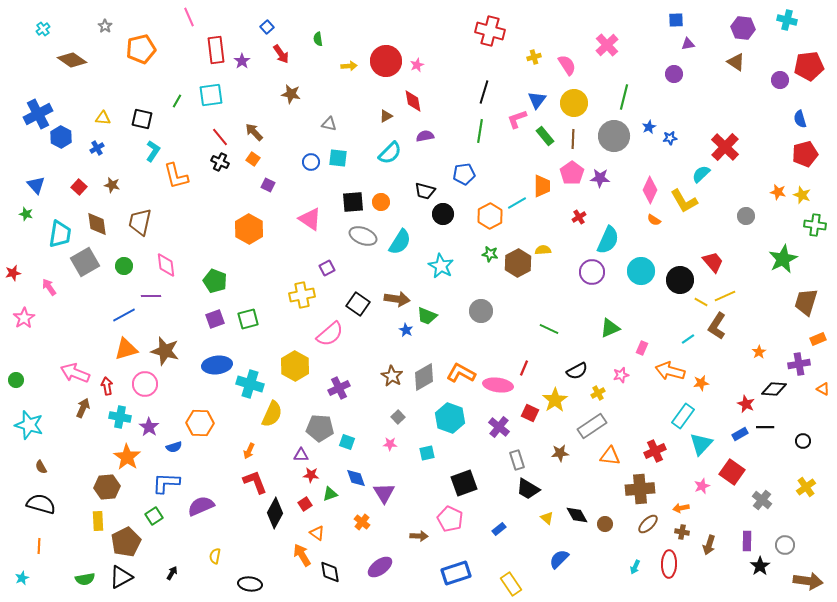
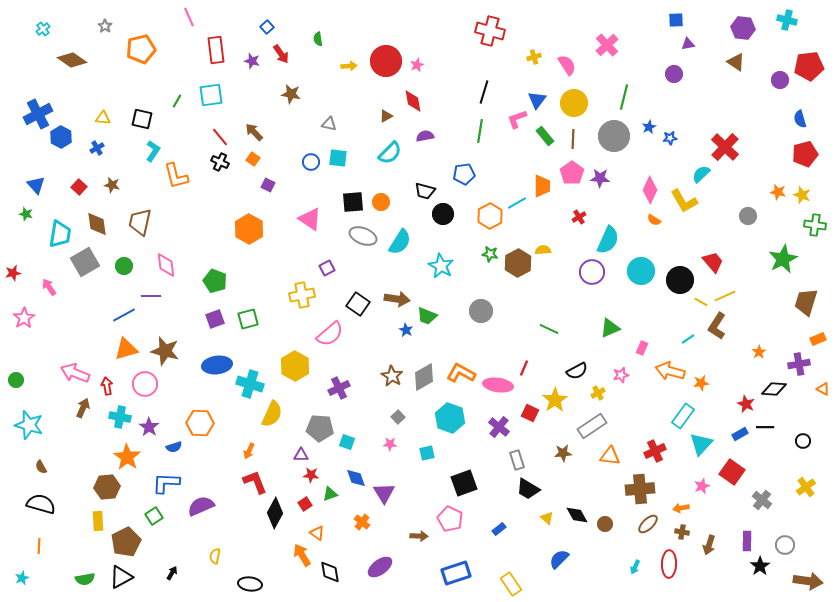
purple star at (242, 61): moved 10 px right; rotated 21 degrees counterclockwise
gray circle at (746, 216): moved 2 px right
brown star at (560, 453): moved 3 px right
